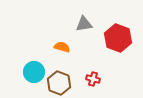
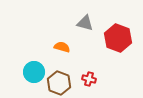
gray triangle: moved 1 px right, 1 px up; rotated 24 degrees clockwise
red cross: moved 4 px left
